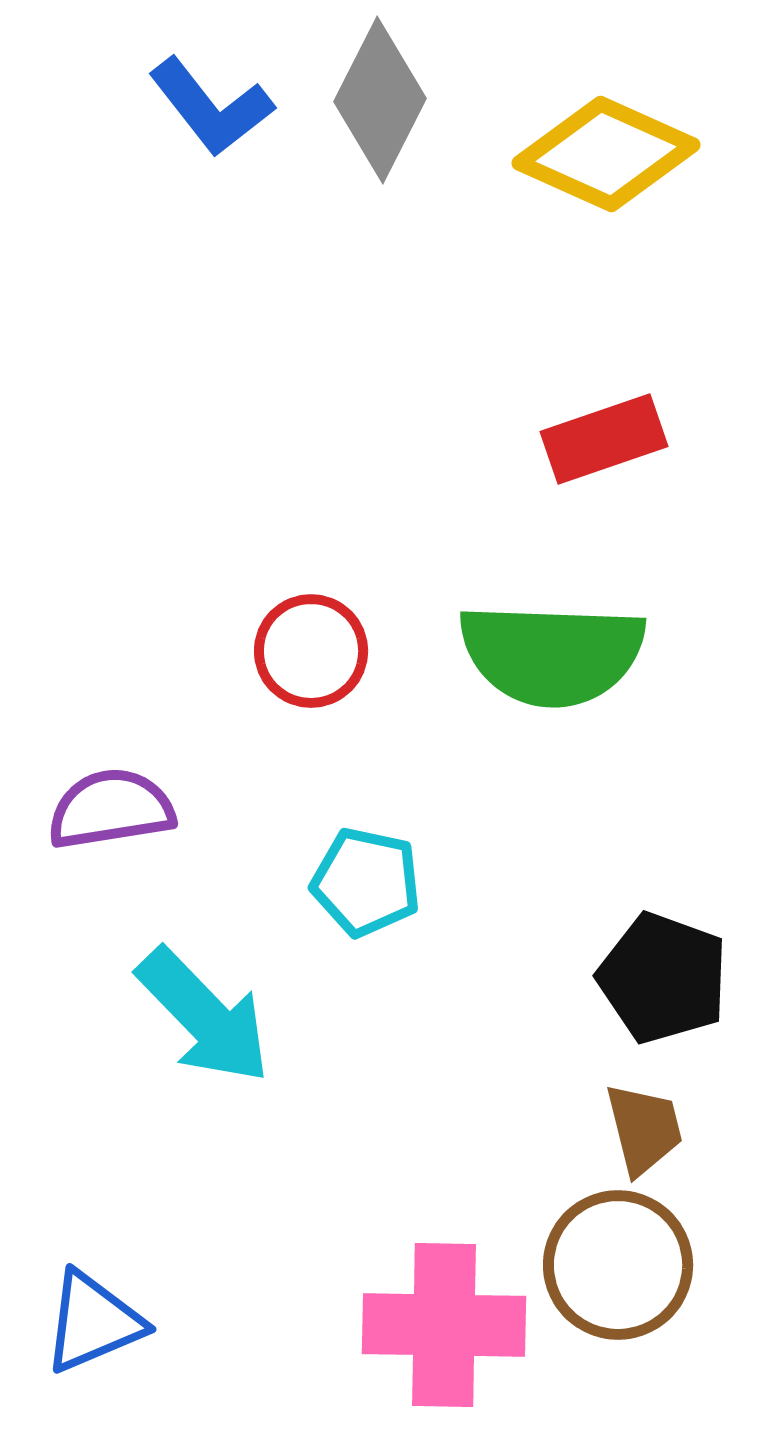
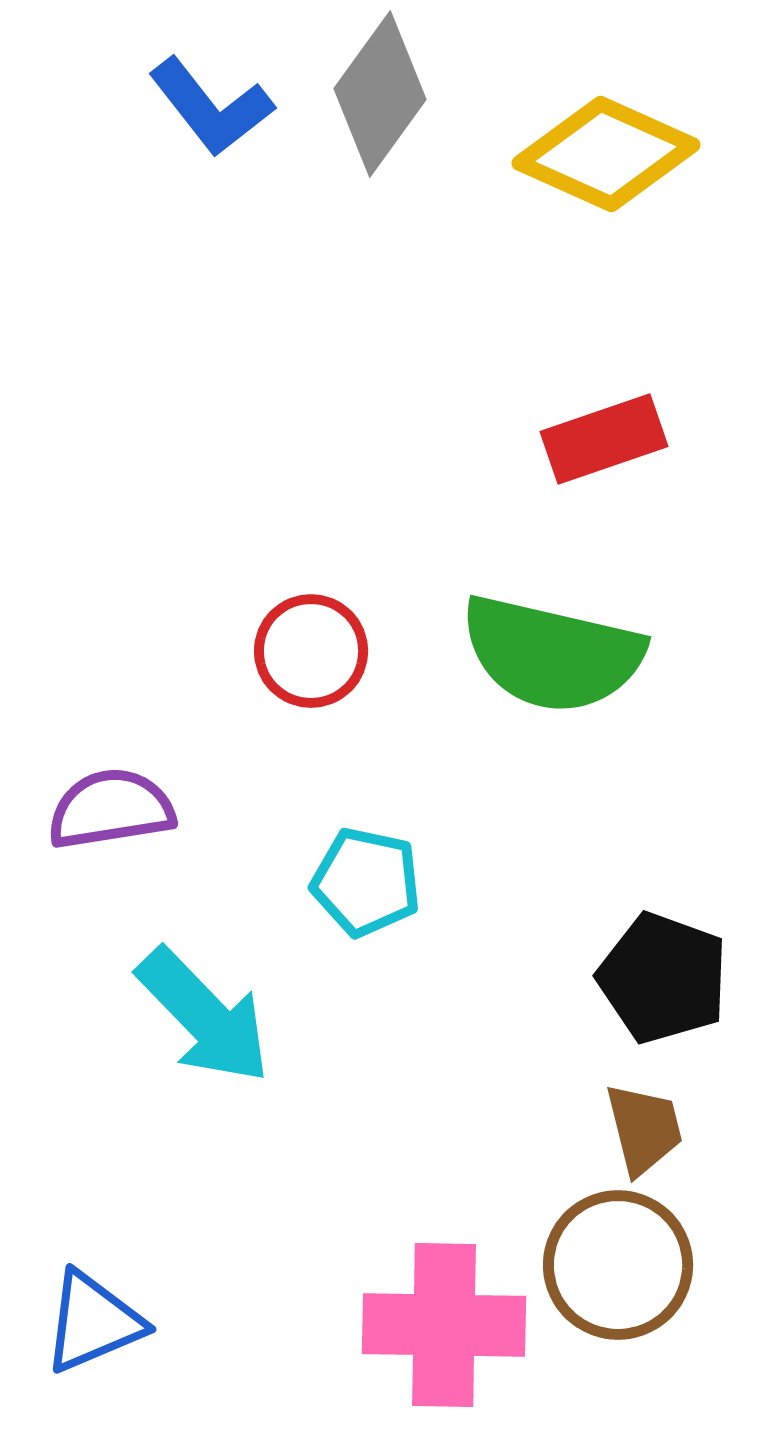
gray diamond: moved 6 px up; rotated 9 degrees clockwise
green semicircle: rotated 11 degrees clockwise
